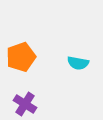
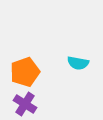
orange pentagon: moved 4 px right, 15 px down
